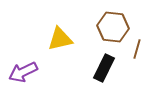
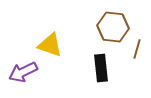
yellow triangle: moved 10 px left, 6 px down; rotated 32 degrees clockwise
black rectangle: moved 3 px left; rotated 32 degrees counterclockwise
